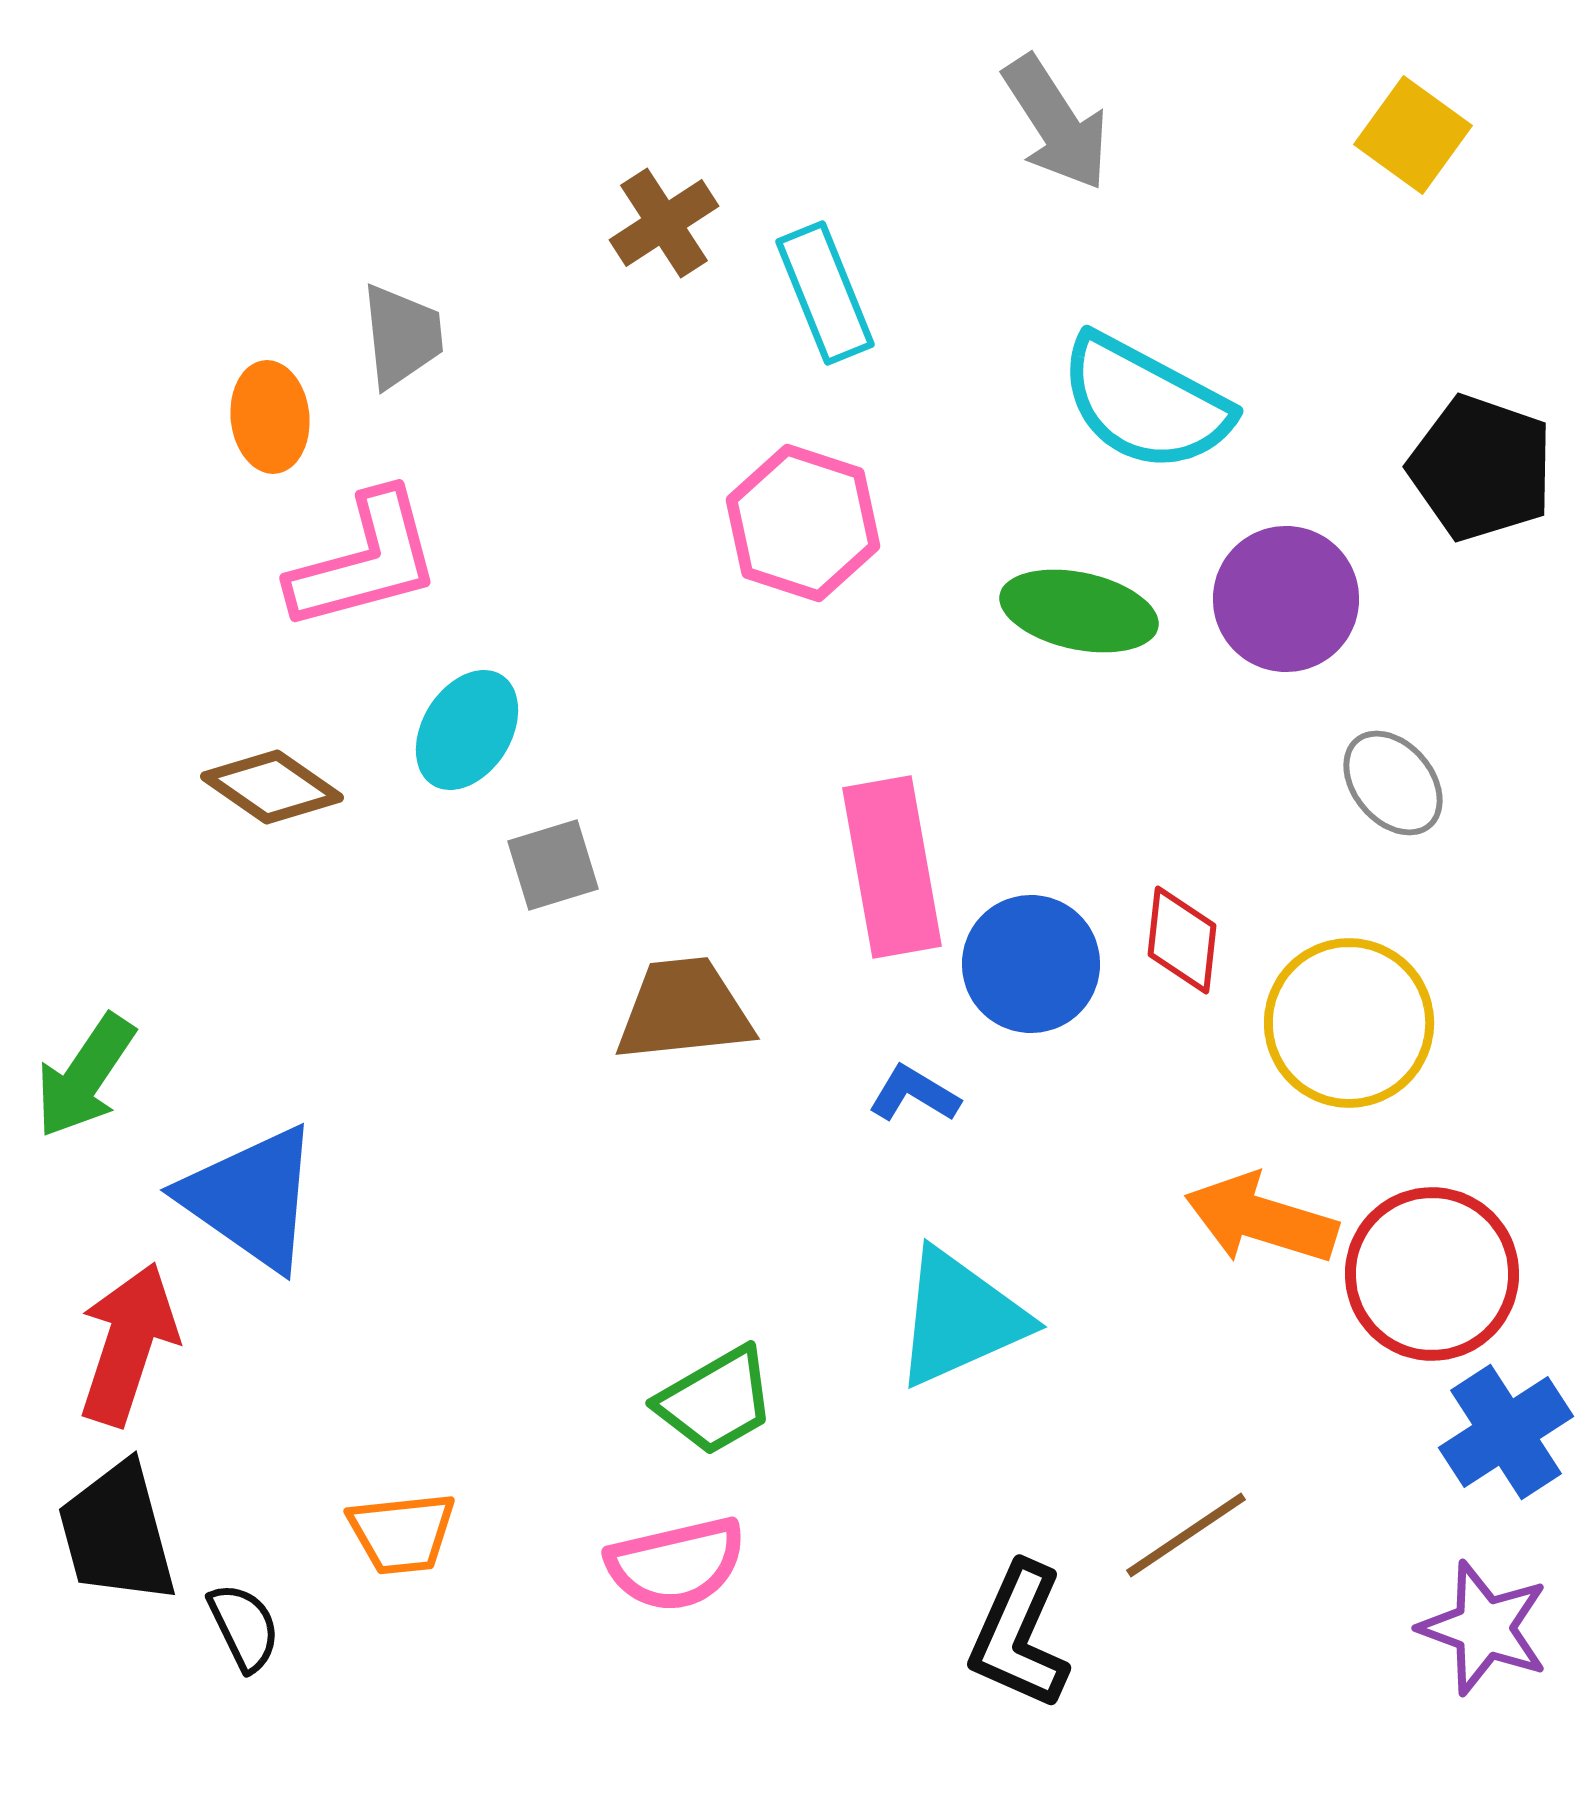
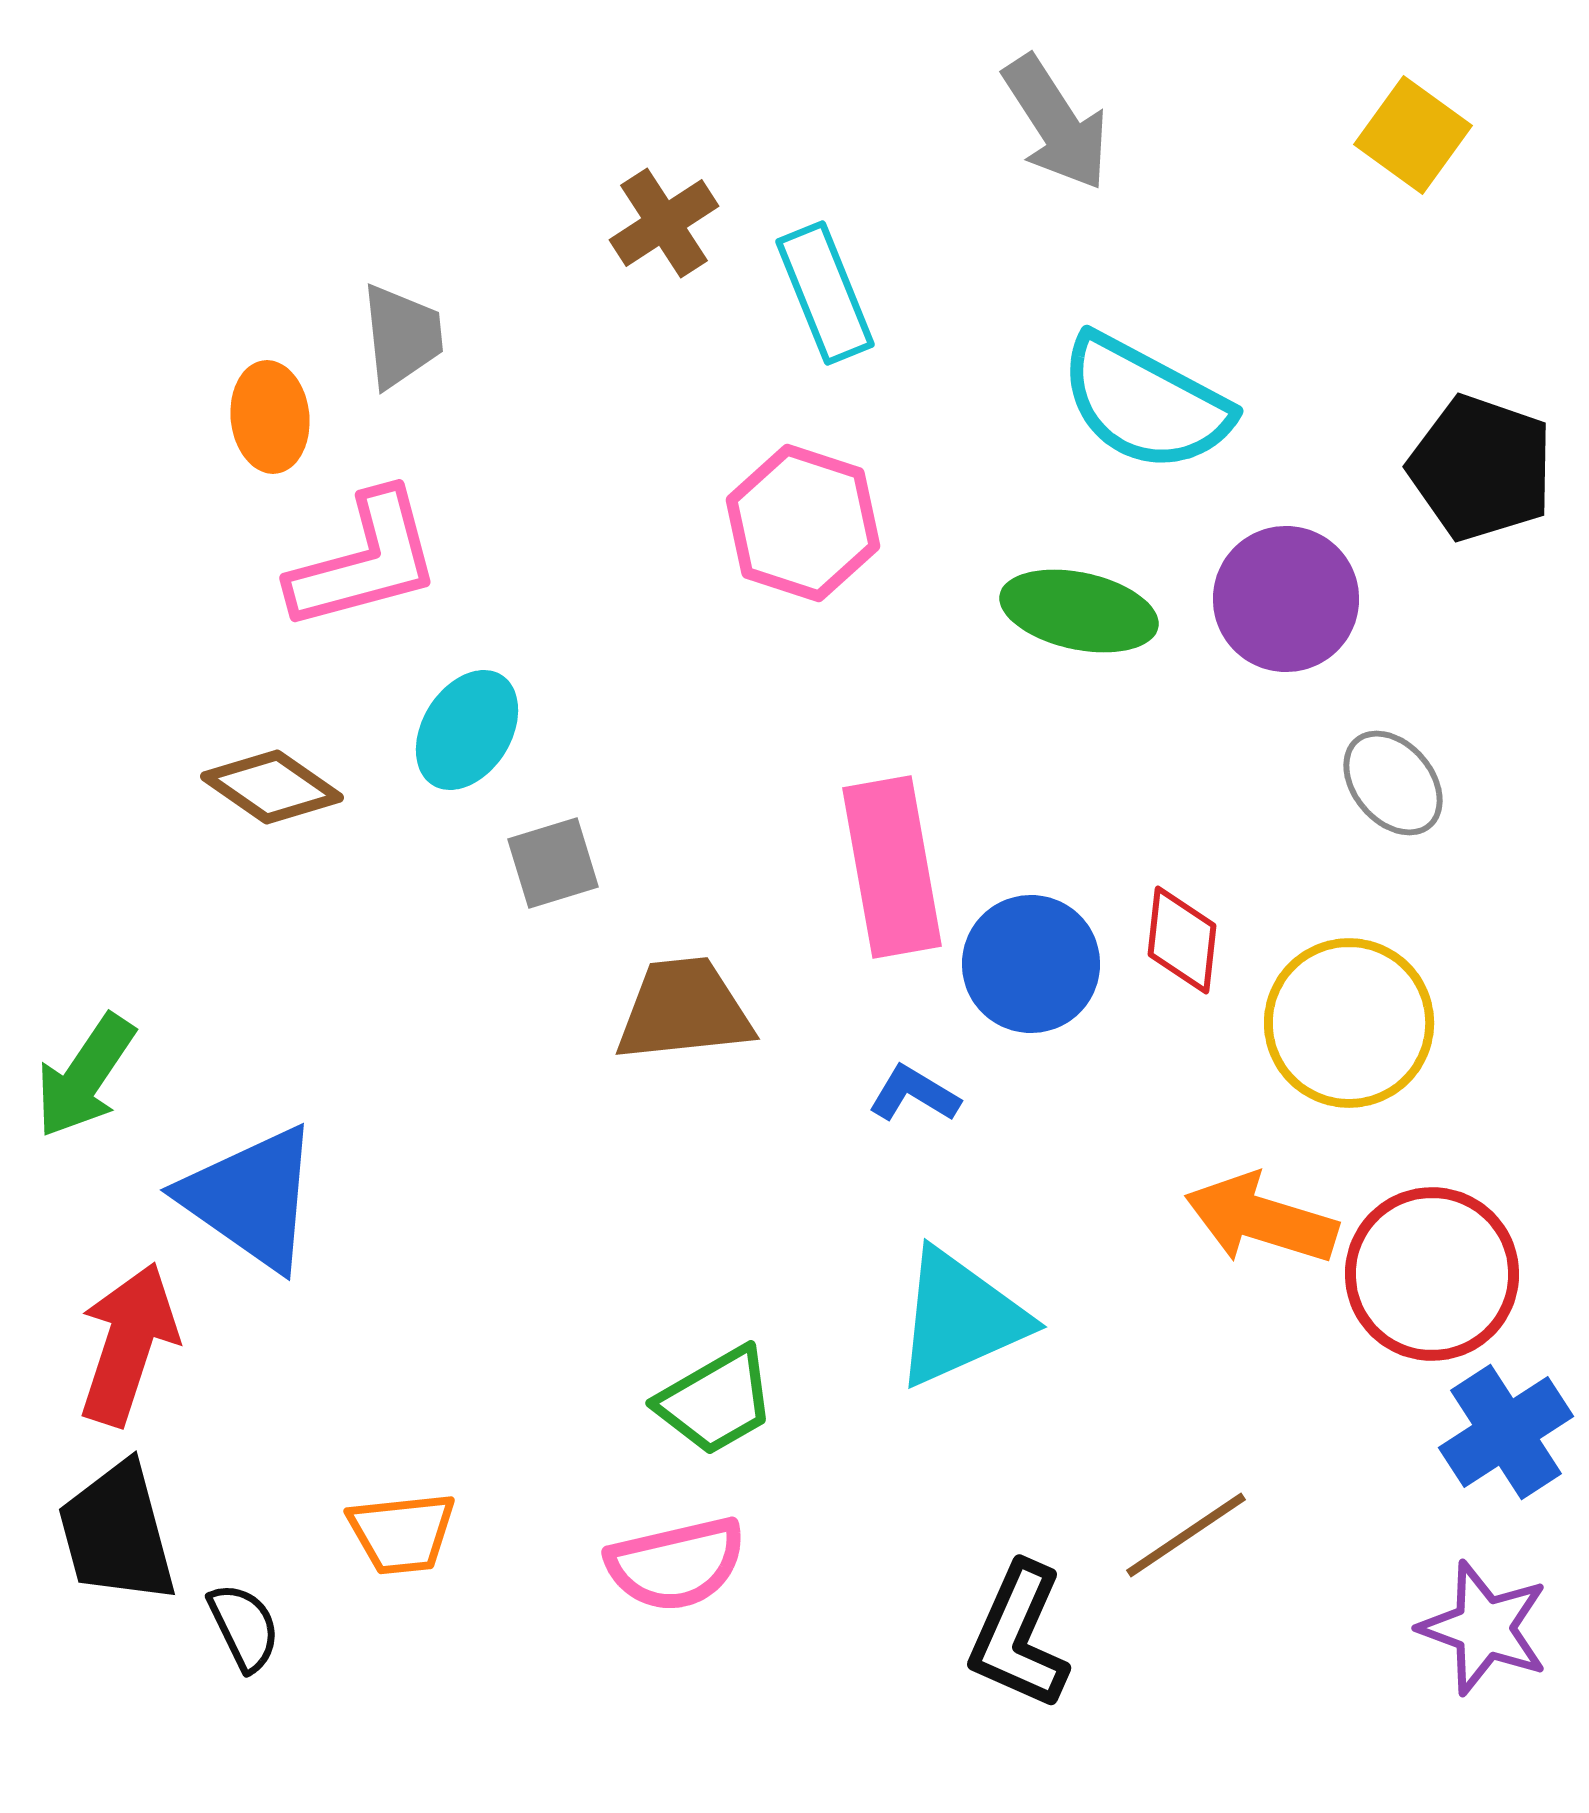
gray square: moved 2 px up
